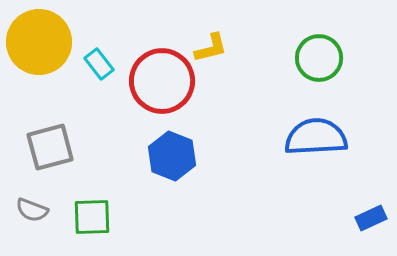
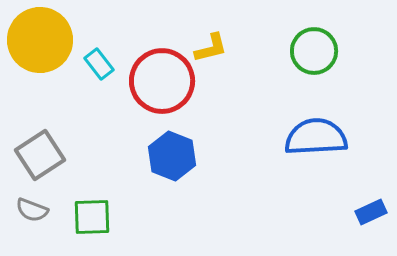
yellow circle: moved 1 px right, 2 px up
green circle: moved 5 px left, 7 px up
gray square: moved 10 px left, 8 px down; rotated 18 degrees counterclockwise
blue rectangle: moved 6 px up
